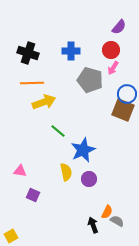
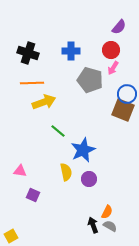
gray semicircle: moved 7 px left, 5 px down
